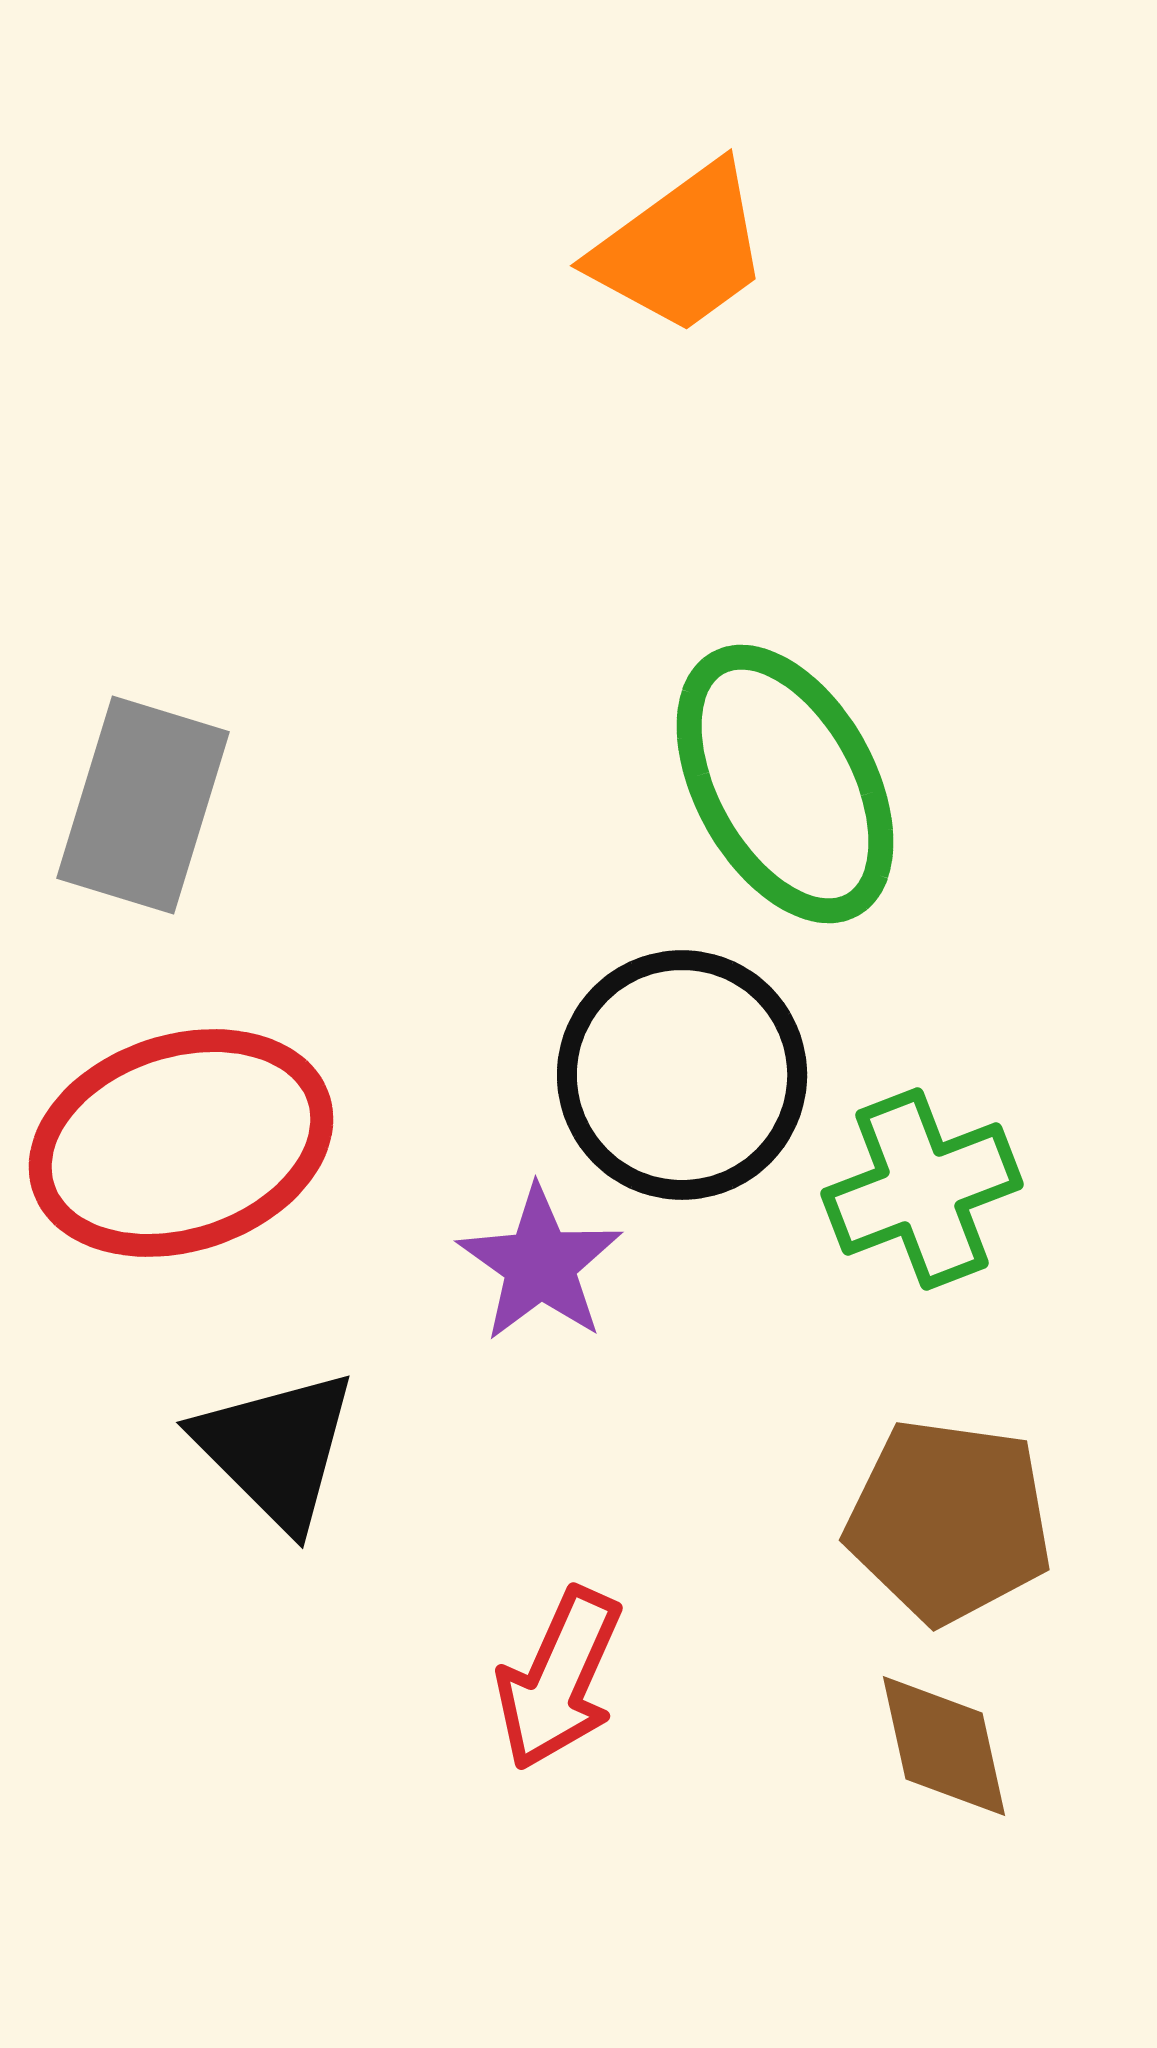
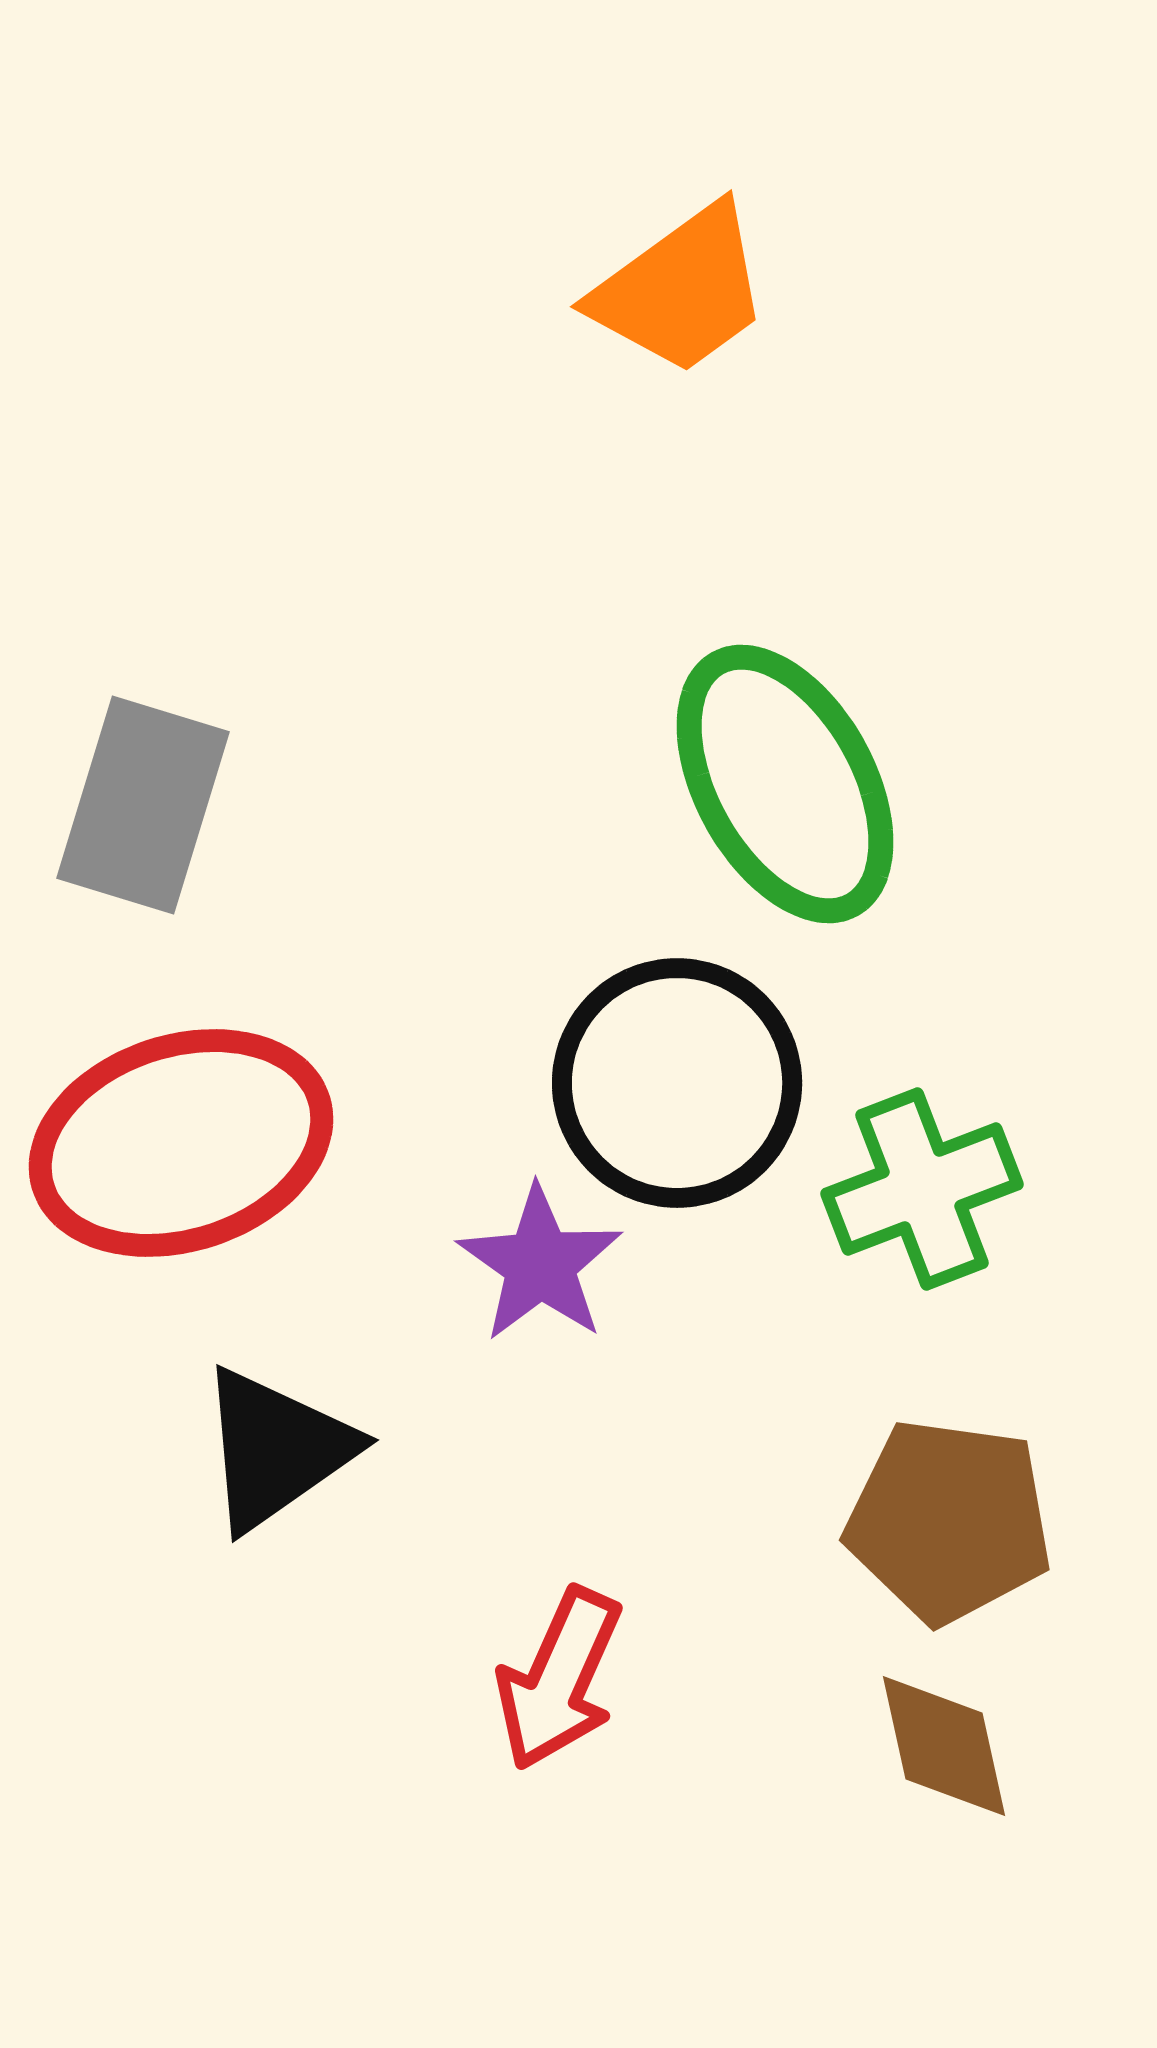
orange trapezoid: moved 41 px down
black circle: moved 5 px left, 8 px down
black triangle: rotated 40 degrees clockwise
